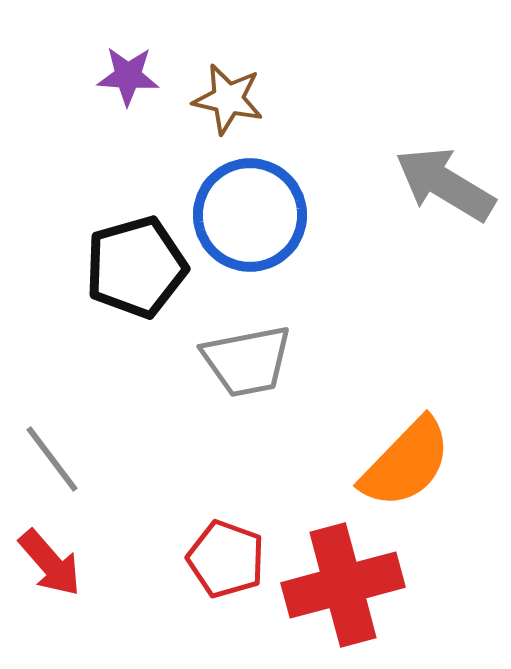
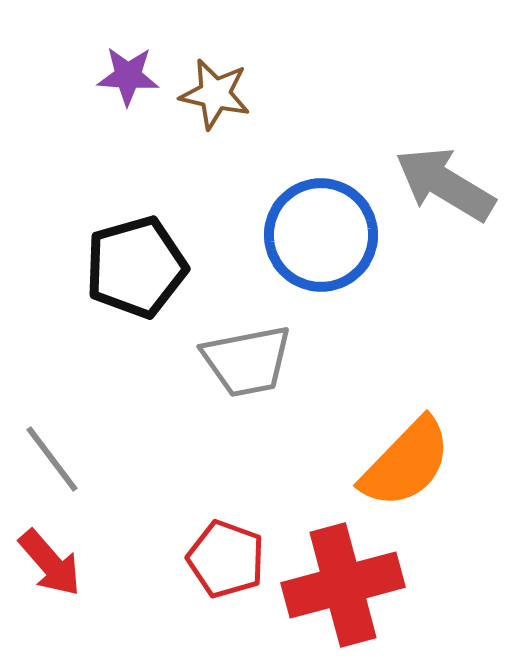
brown star: moved 13 px left, 5 px up
blue circle: moved 71 px right, 20 px down
